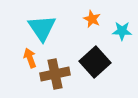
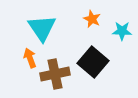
black square: moved 2 px left; rotated 8 degrees counterclockwise
